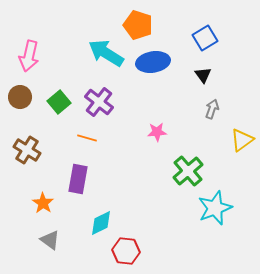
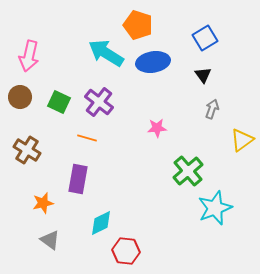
green square: rotated 25 degrees counterclockwise
pink star: moved 4 px up
orange star: rotated 25 degrees clockwise
